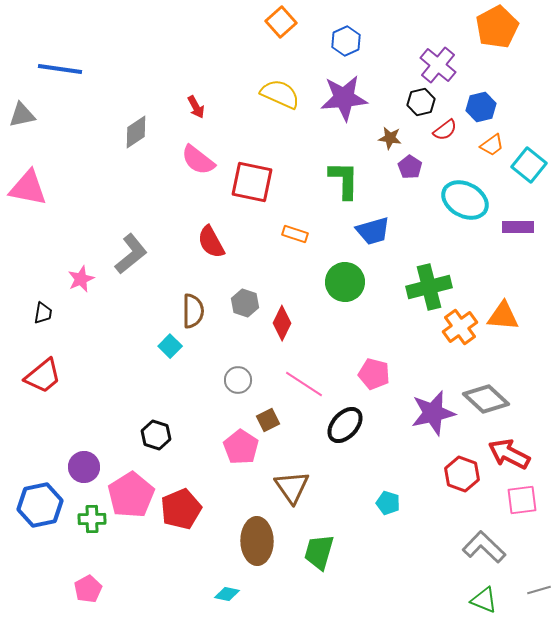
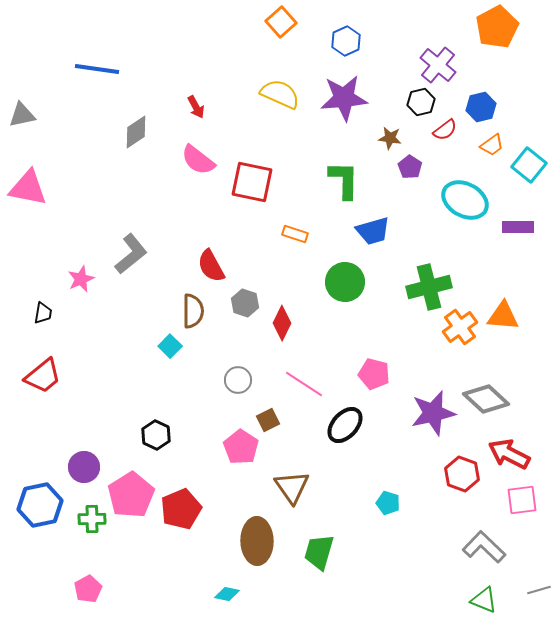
blue line at (60, 69): moved 37 px right
red semicircle at (211, 242): moved 24 px down
black hexagon at (156, 435): rotated 8 degrees clockwise
